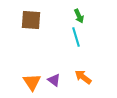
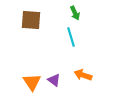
green arrow: moved 4 px left, 3 px up
cyan line: moved 5 px left
orange arrow: moved 2 px up; rotated 18 degrees counterclockwise
